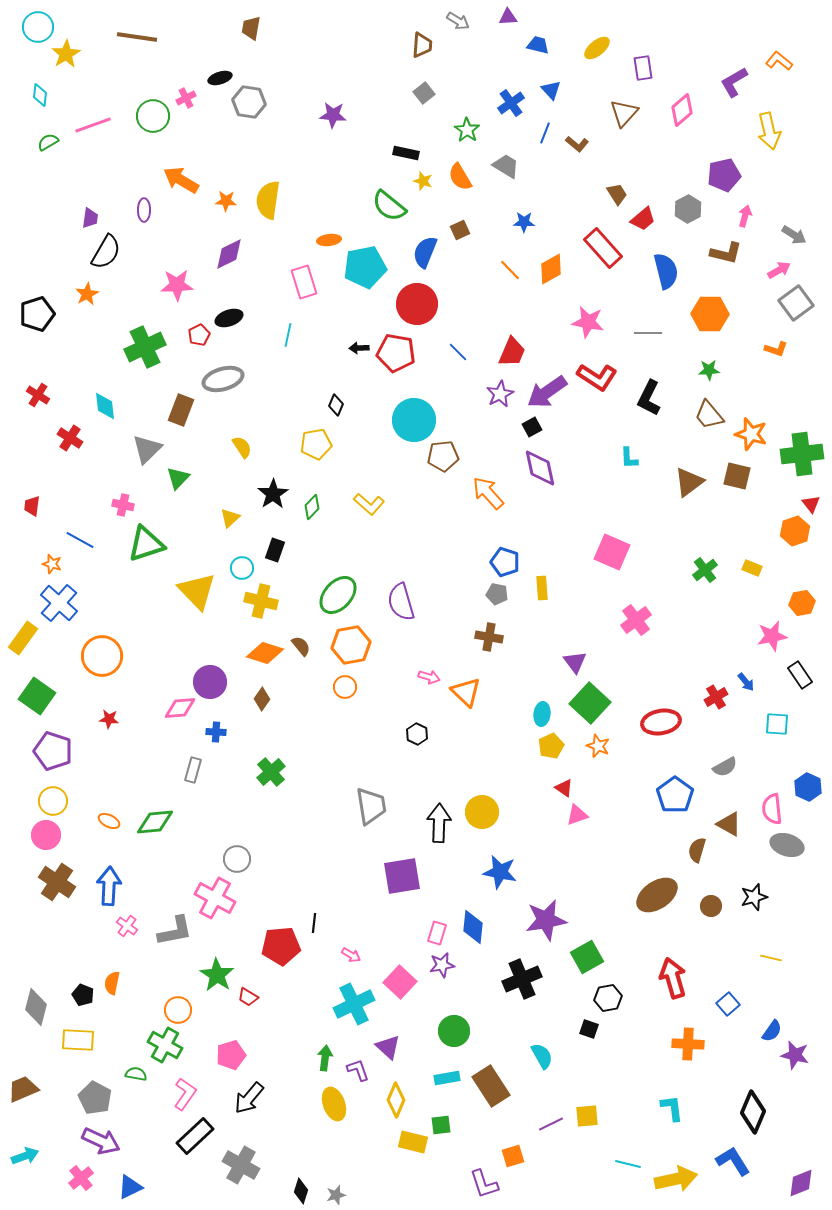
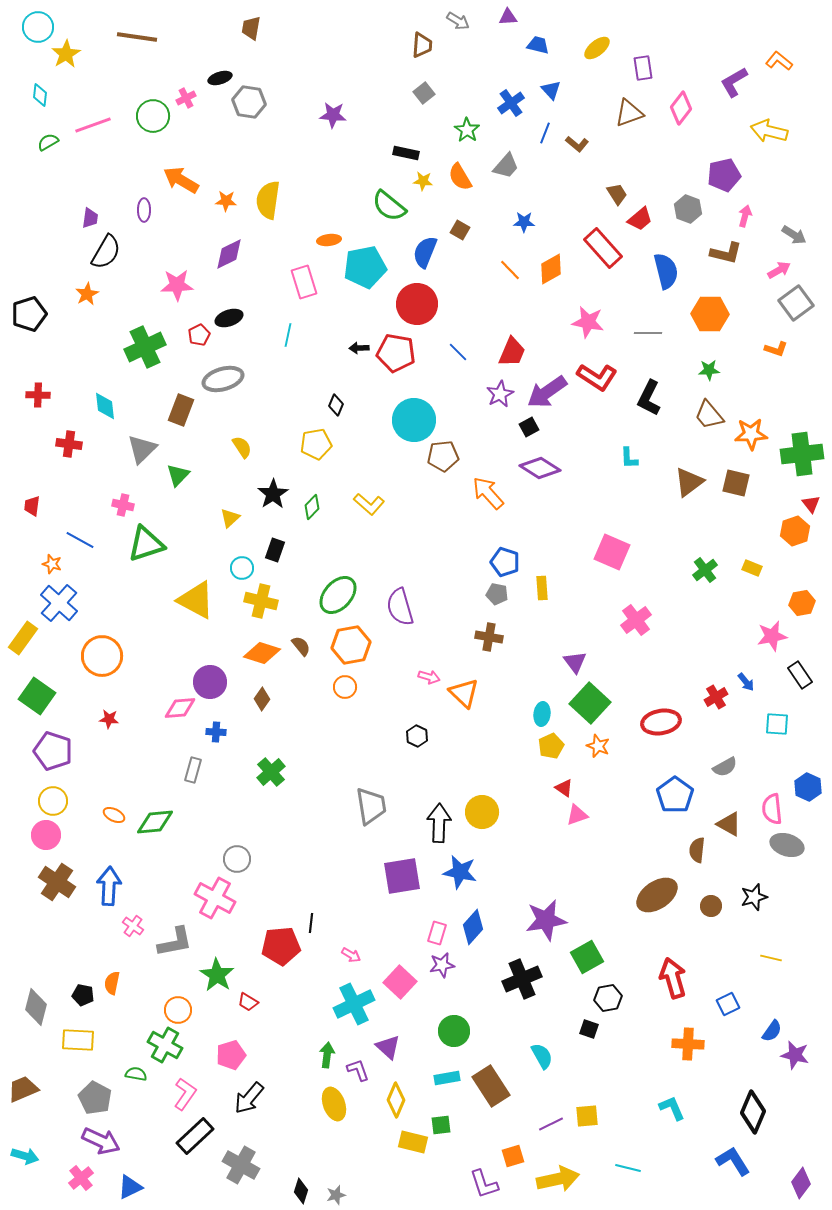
pink diamond at (682, 110): moved 1 px left, 2 px up; rotated 12 degrees counterclockwise
brown triangle at (624, 113): moved 5 px right; rotated 28 degrees clockwise
yellow arrow at (769, 131): rotated 117 degrees clockwise
gray trapezoid at (506, 166): rotated 100 degrees clockwise
yellow star at (423, 181): rotated 12 degrees counterclockwise
gray hexagon at (688, 209): rotated 12 degrees counterclockwise
red trapezoid at (643, 219): moved 3 px left
brown square at (460, 230): rotated 36 degrees counterclockwise
black pentagon at (37, 314): moved 8 px left
red cross at (38, 395): rotated 30 degrees counterclockwise
black square at (532, 427): moved 3 px left
orange star at (751, 434): rotated 20 degrees counterclockwise
red cross at (70, 438): moved 1 px left, 6 px down; rotated 25 degrees counterclockwise
gray triangle at (147, 449): moved 5 px left
purple diamond at (540, 468): rotated 45 degrees counterclockwise
brown square at (737, 476): moved 1 px left, 7 px down
green triangle at (178, 478): moved 3 px up
yellow triangle at (197, 591): moved 1 px left, 9 px down; rotated 18 degrees counterclockwise
purple semicircle at (401, 602): moved 1 px left, 5 px down
orange diamond at (265, 653): moved 3 px left
orange triangle at (466, 692): moved 2 px left, 1 px down
black hexagon at (417, 734): moved 2 px down
orange ellipse at (109, 821): moved 5 px right, 6 px up
brown semicircle at (697, 850): rotated 10 degrees counterclockwise
blue star at (500, 872): moved 40 px left
black line at (314, 923): moved 3 px left
pink cross at (127, 926): moved 6 px right
blue diamond at (473, 927): rotated 36 degrees clockwise
gray L-shape at (175, 931): moved 11 px down
black pentagon at (83, 995): rotated 10 degrees counterclockwise
red trapezoid at (248, 997): moved 5 px down
blue square at (728, 1004): rotated 15 degrees clockwise
green arrow at (325, 1058): moved 2 px right, 3 px up
cyan L-shape at (672, 1108): rotated 16 degrees counterclockwise
cyan arrow at (25, 1156): rotated 36 degrees clockwise
cyan line at (628, 1164): moved 4 px down
yellow arrow at (676, 1179): moved 118 px left
purple diamond at (801, 1183): rotated 32 degrees counterclockwise
